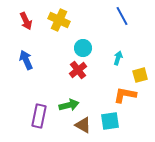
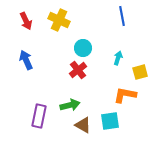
blue line: rotated 18 degrees clockwise
yellow square: moved 3 px up
green arrow: moved 1 px right
